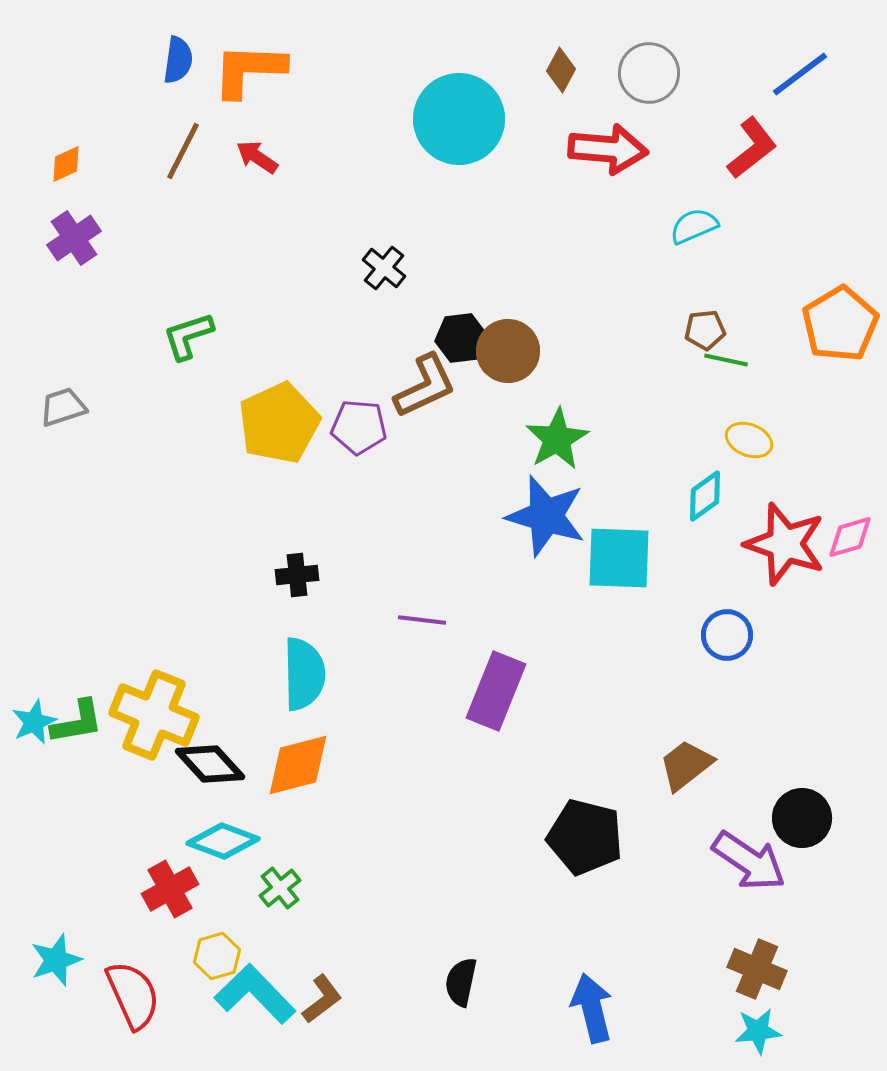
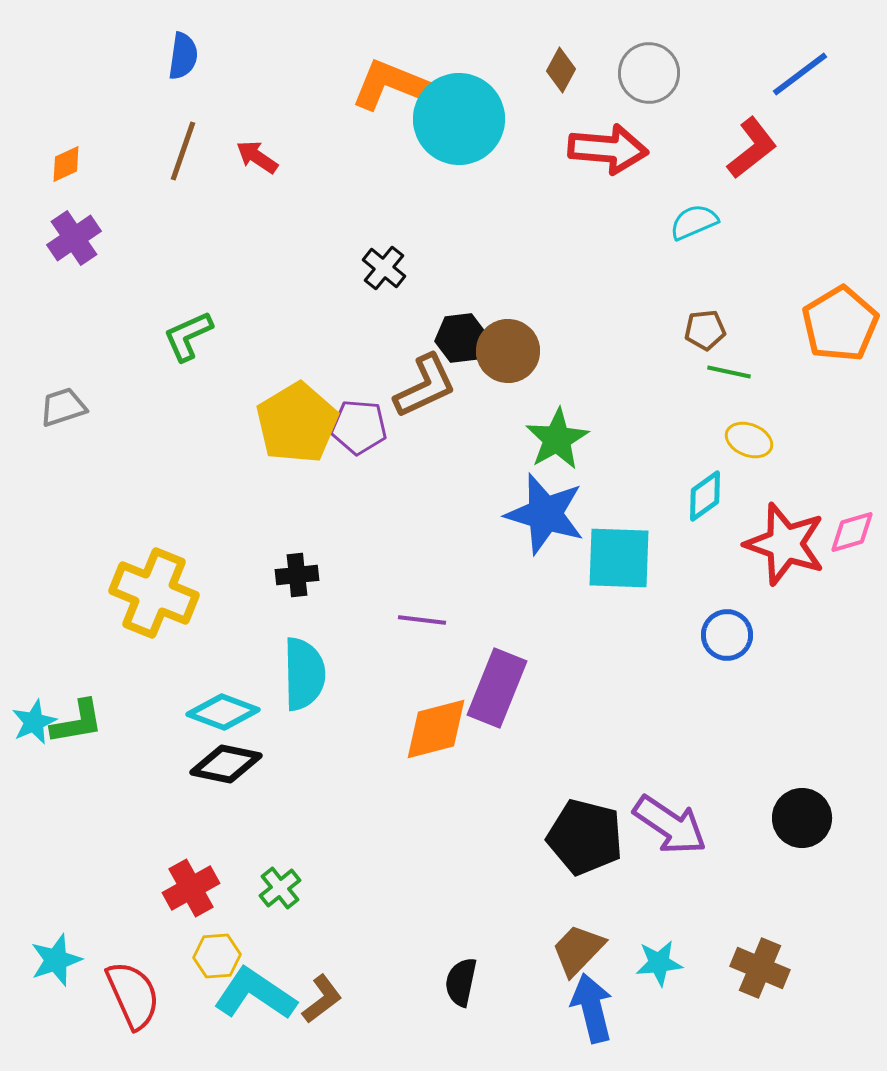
blue semicircle at (178, 60): moved 5 px right, 4 px up
orange L-shape at (249, 70): moved 142 px right, 15 px down; rotated 20 degrees clockwise
brown line at (183, 151): rotated 8 degrees counterclockwise
cyan semicircle at (694, 226): moved 4 px up
green L-shape at (188, 336): rotated 6 degrees counterclockwise
green line at (726, 360): moved 3 px right, 12 px down
yellow pentagon at (279, 423): moved 18 px right; rotated 6 degrees counterclockwise
blue star at (546, 516): moved 1 px left, 2 px up
pink diamond at (850, 537): moved 2 px right, 5 px up
purple rectangle at (496, 691): moved 1 px right, 3 px up
yellow cross at (154, 715): moved 122 px up
black diamond at (210, 764): moved 16 px right; rotated 36 degrees counterclockwise
orange diamond at (298, 765): moved 138 px right, 36 px up
brown trapezoid at (686, 765): moved 108 px left, 185 px down; rotated 8 degrees counterclockwise
cyan diamond at (223, 841): moved 129 px up
purple arrow at (749, 861): moved 79 px left, 36 px up
red cross at (170, 889): moved 21 px right, 1 px up
yellow hexagon at (217, 956): rotated 12 degrees clockwise
brown cross at (757, 969): moved 3 px right, 1 px up
cyan L-shape at (255, 994): rotated 12 degrees counterclockwise
cyan star at (758, 1031): moved 99 px left, 68 px up
